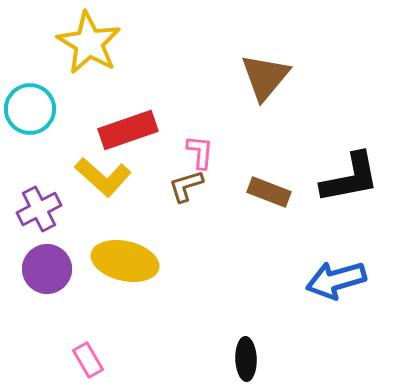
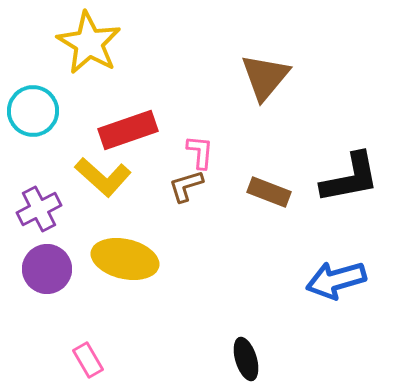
cyan circle: moved 3 px right, 2 px down
yellow ellipse: moved 2 px up
black ellipse: rotated 15 degrees counterclockwise
